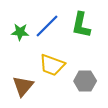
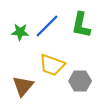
gray hexagon: moved 5 px left
